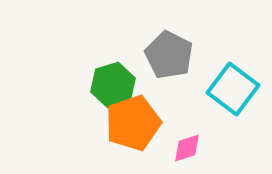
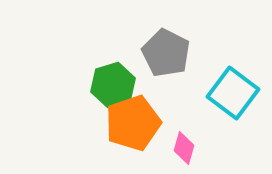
gray pentagon: moved 3 px left, 2 px up
cyan square: moved 4 px down
pink diamond: moved 3 px left; rotated 56 degrees counterclockwise
